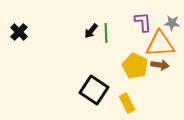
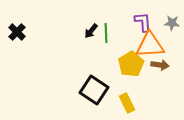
black cross: moved 2 px left
orange triangle: moved 10 px left, 1 px down
yellow pentagon: moved 4 px left, 2 px up; rotated 15 degrees clockwise
